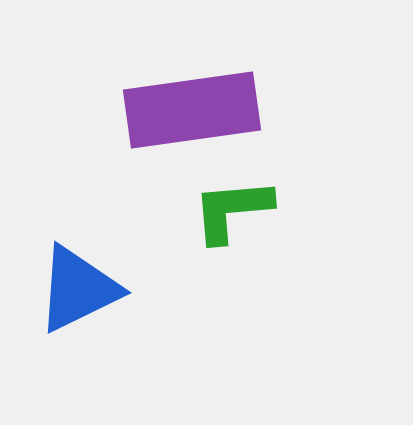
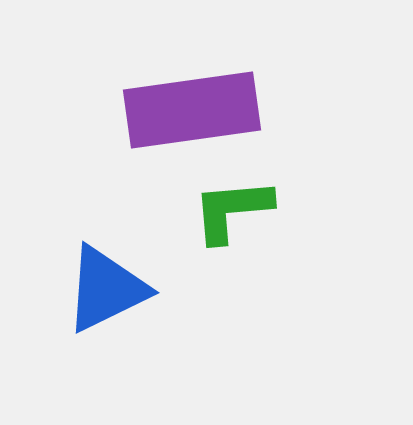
blue triangle: moved 28 px right
